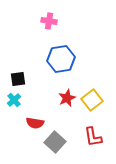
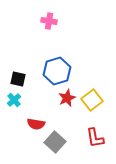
blue hexagon: moved 4 px left, 12 px down; rotated 8 degrees counterclockwise
black square: rotated 21 degrees clockwise
red semicircle: moved 1 px right, 1 px down
red L-shape: moved 2 px right, 1 px down
